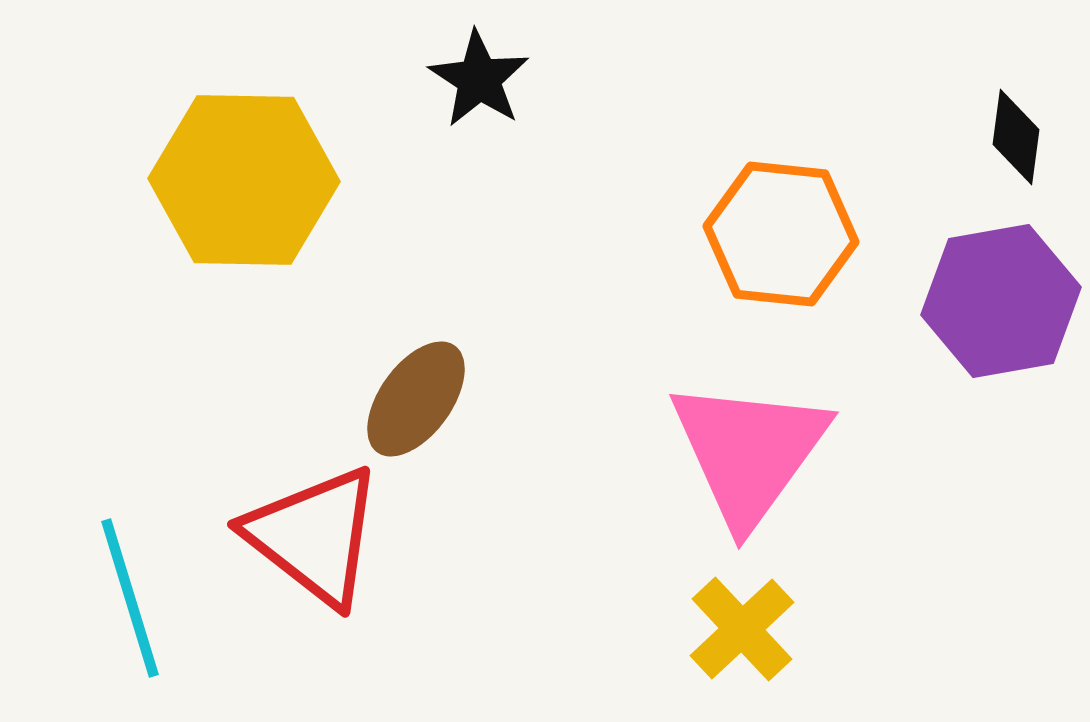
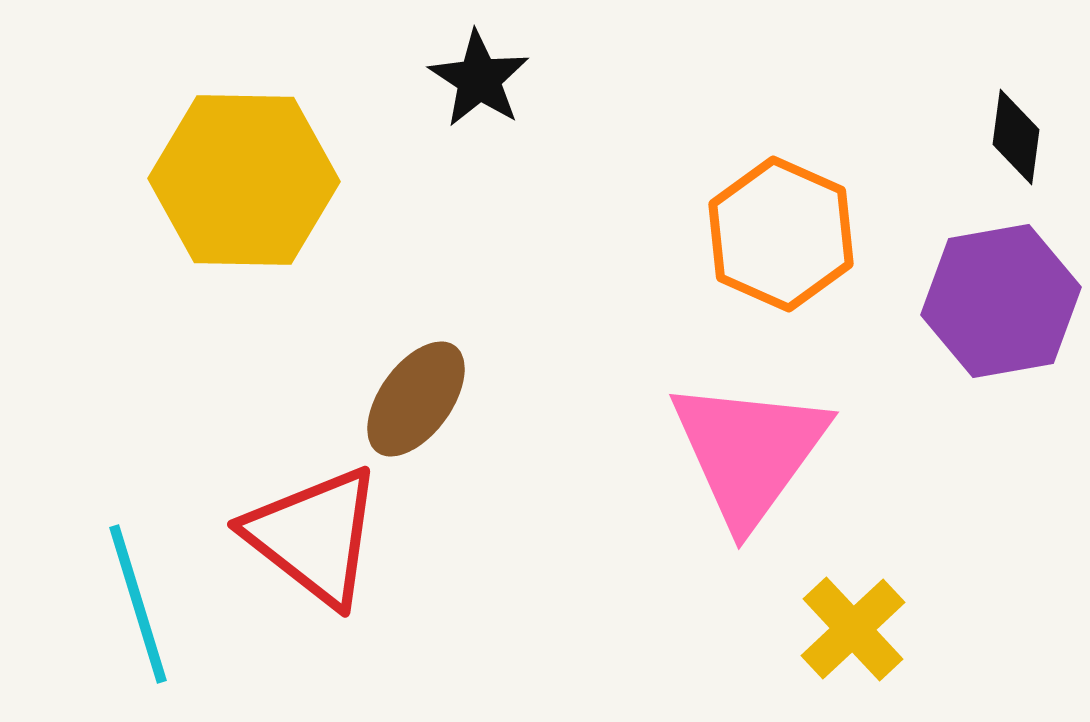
orange hexagon: rotated 18 degrees clockwise
cyan line: moved 8 px right, 6 px down
yellow cross: moved 111 px right
